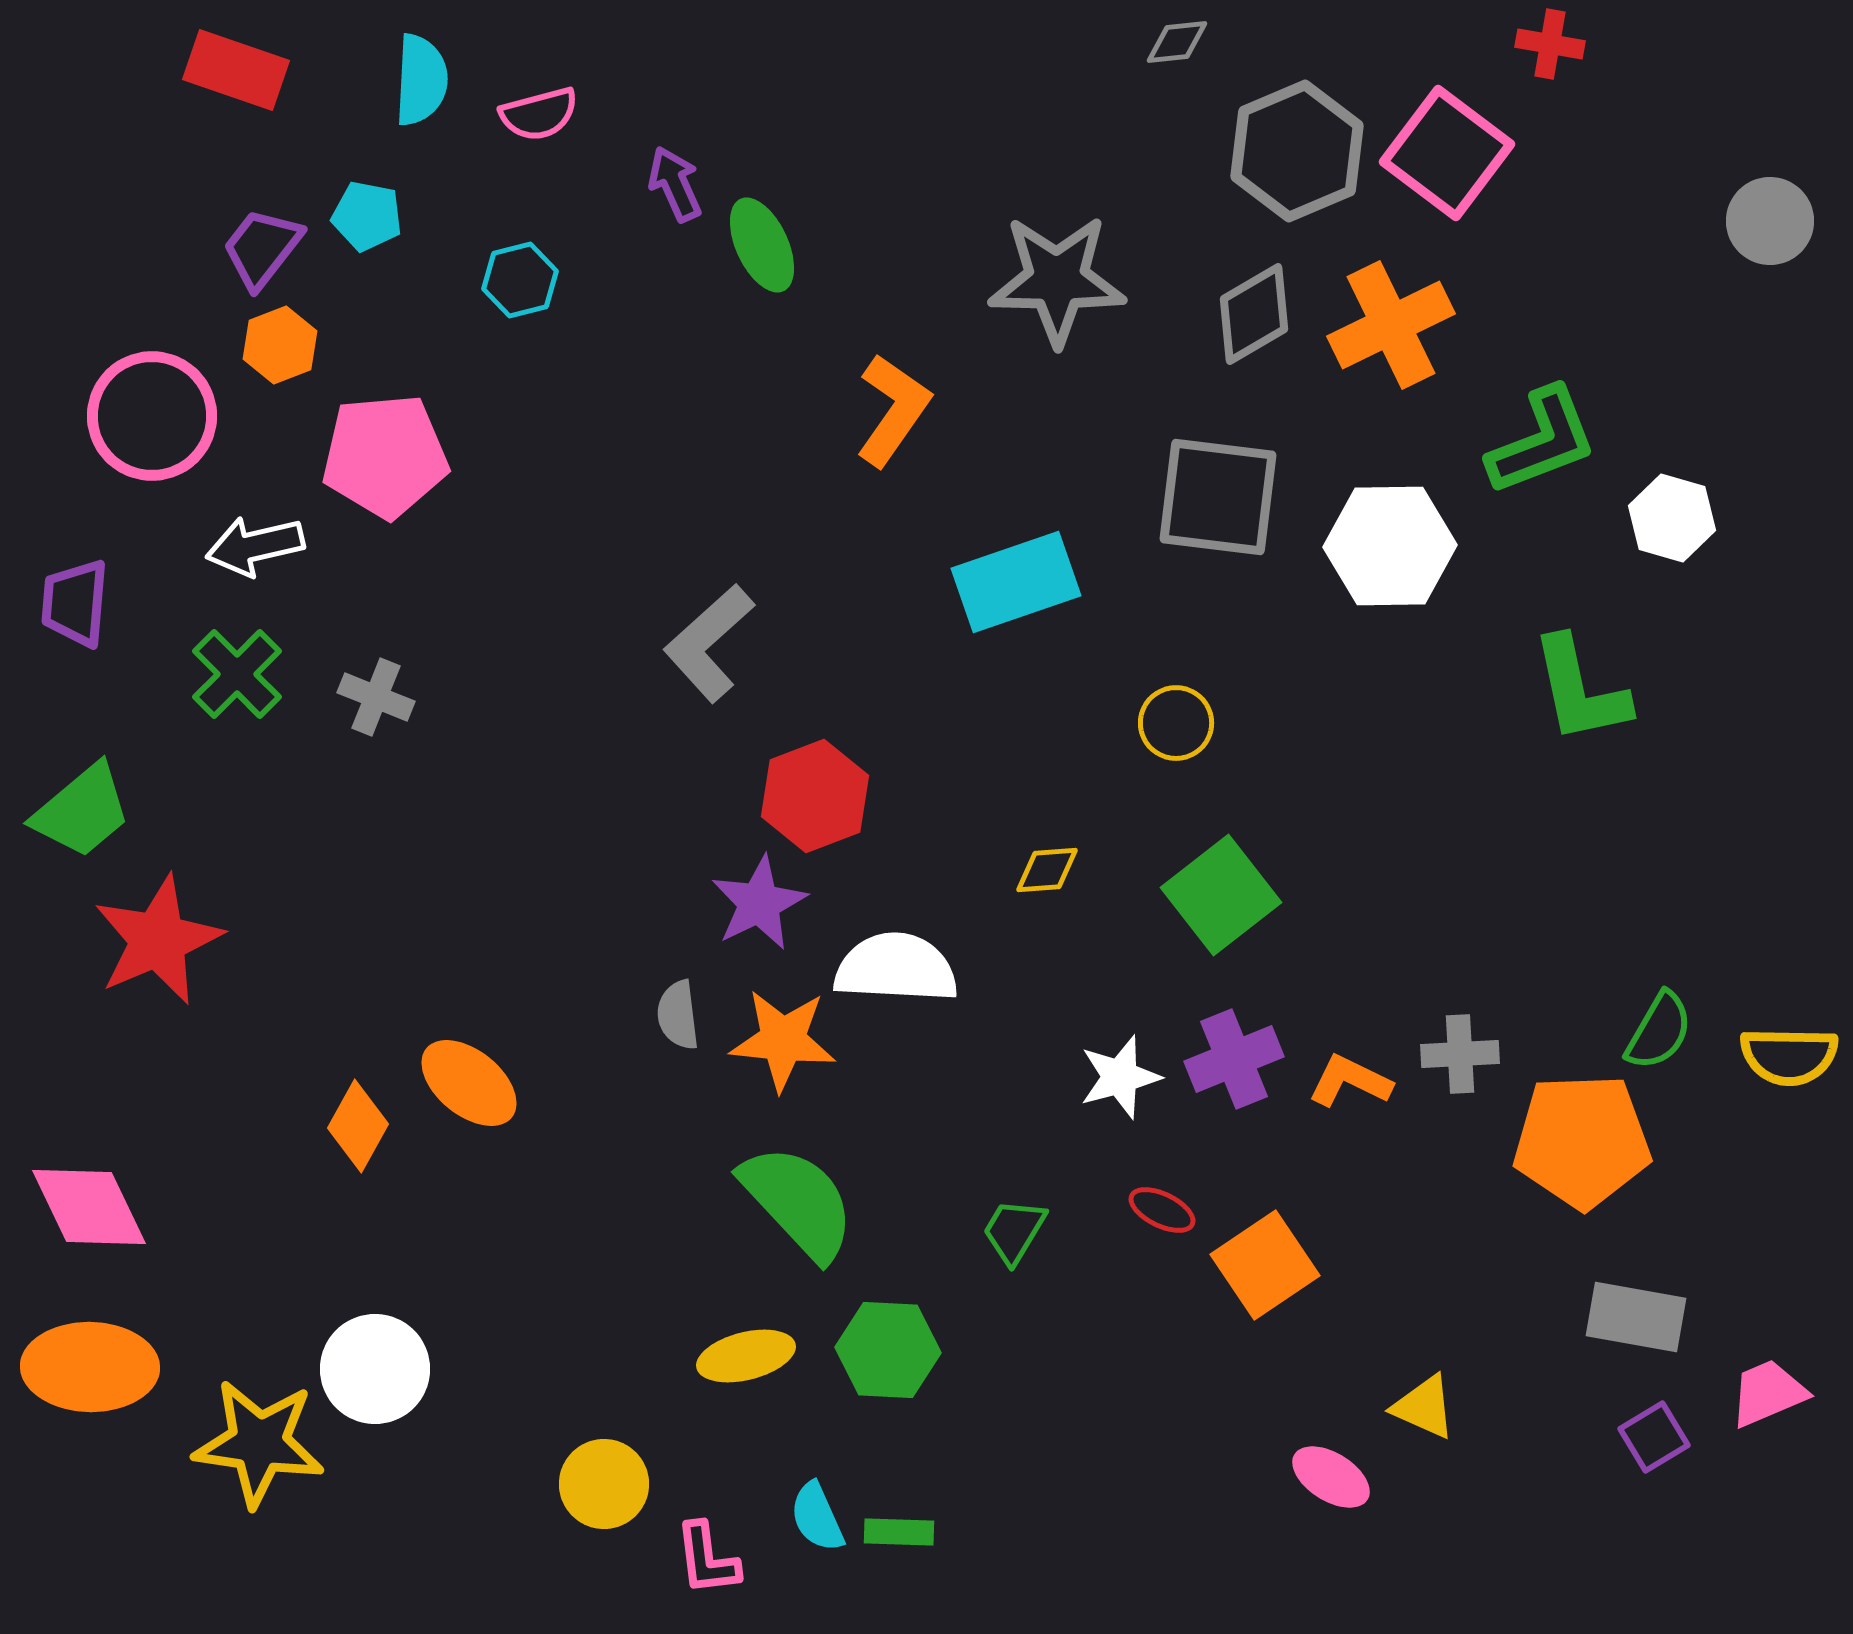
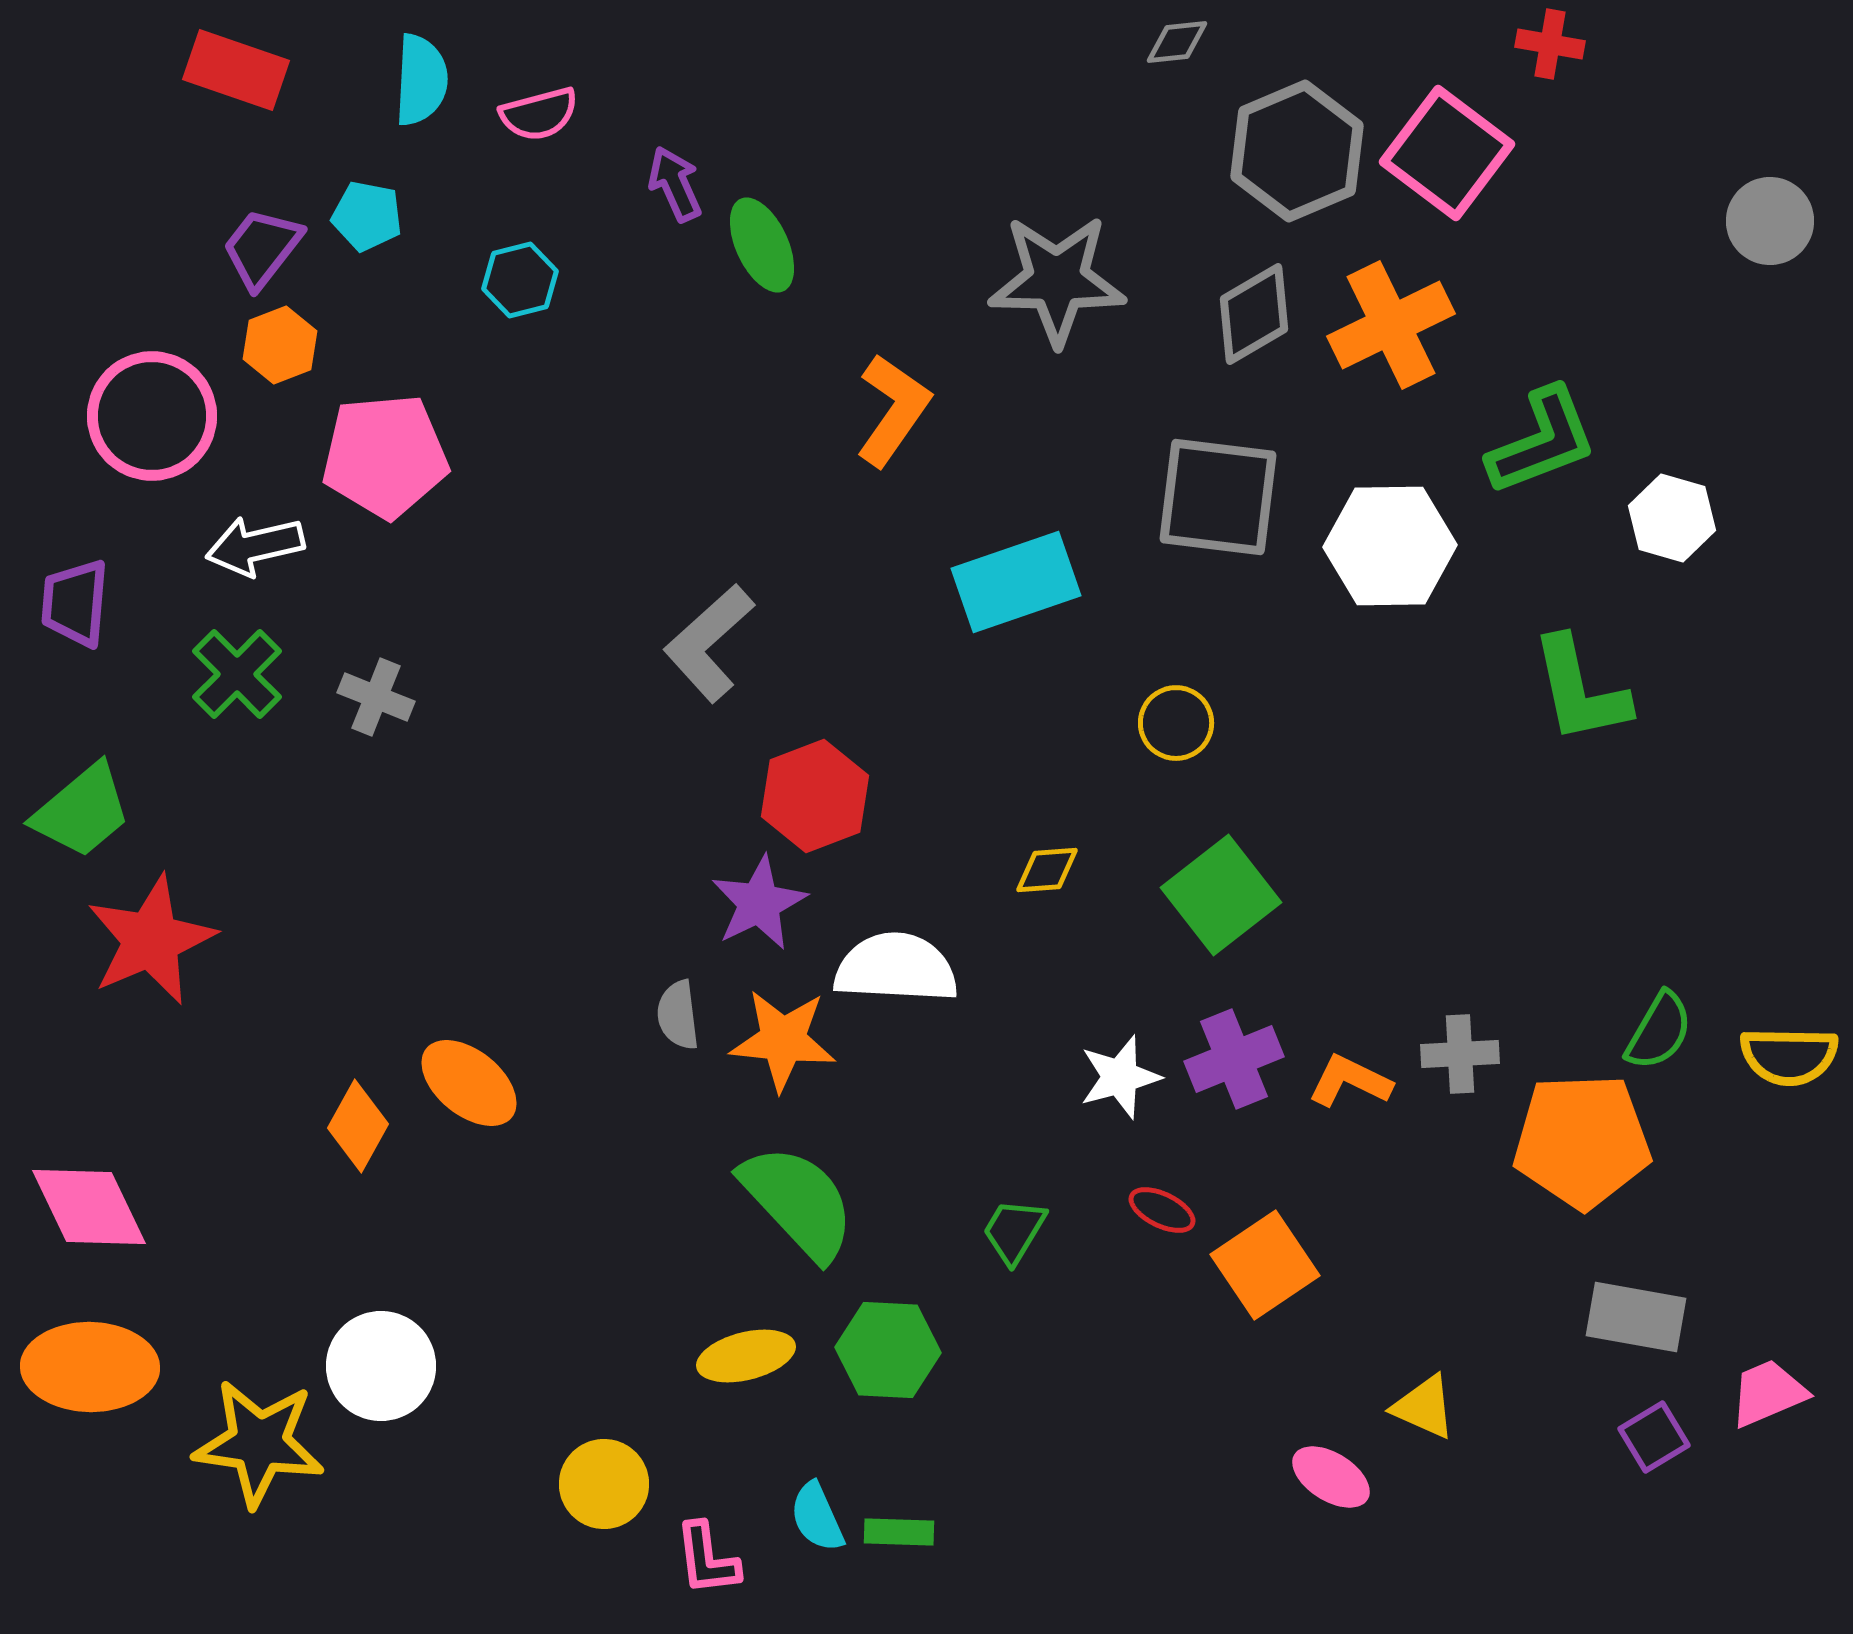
red star at (158, 940): moved 7 px left
white circle at (375, 1369): moved 6 px right, 3 px up
